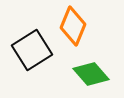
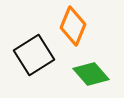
black square: moved 2 px right, 5 px down
